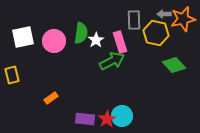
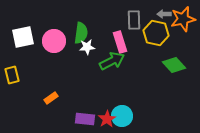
white star: moved 9 px left, 7 px down; rotated 28 degrees clockwise
